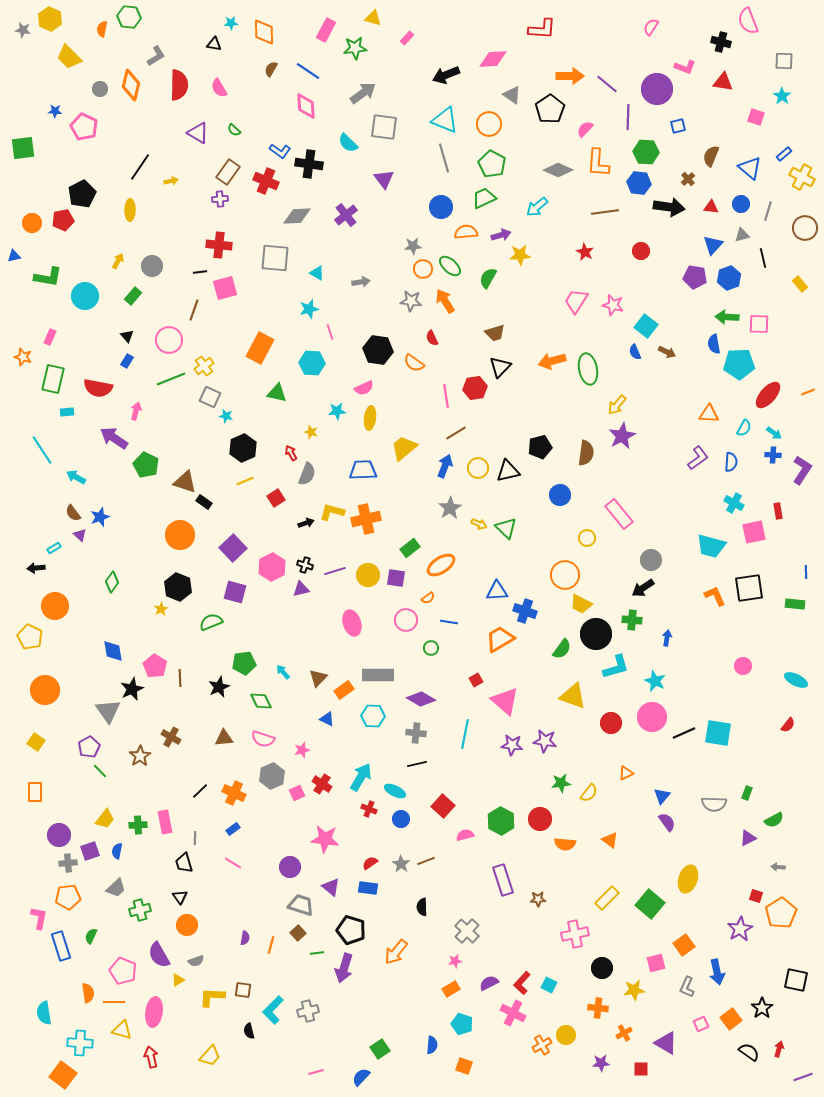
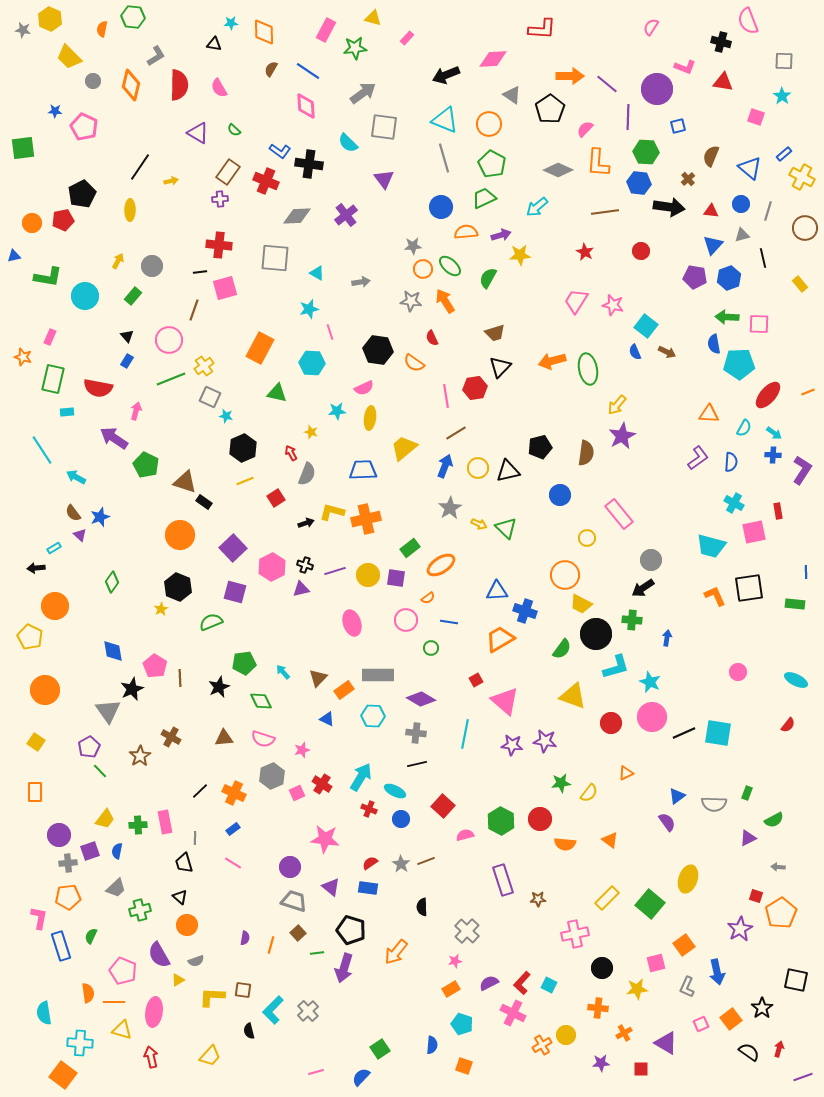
green hexagon at (129, 17): moved 4 px right
gray circle at (100, 89): moved 7 px left, 8 px up
red triangle at (711, 207): moved 4 px down
pink circle at (743, 666): moved 5 px left, 6 px down
cyan star at (655, 681): moved 5 px left, 1 px down
blue triangle at (662, 796): moved 15 px right; rotated 12 degrees clockwise
black triangle at (180, 897): rotated 14 degrees counterclockwise
gray trapezoid at (301, 905): moved 7 px left, 4 px up
yellow star at (634, 990): moved 3 px right, 1 px up
gray cross at (308, 1011): rotated 30 degrees counterclockwise
